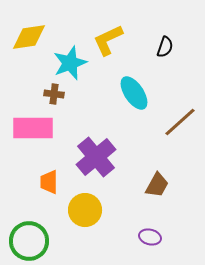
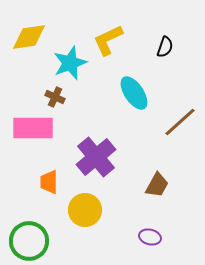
brown cross: moved 1 px right, 3 px down; rotated 18 degrees clockwise
